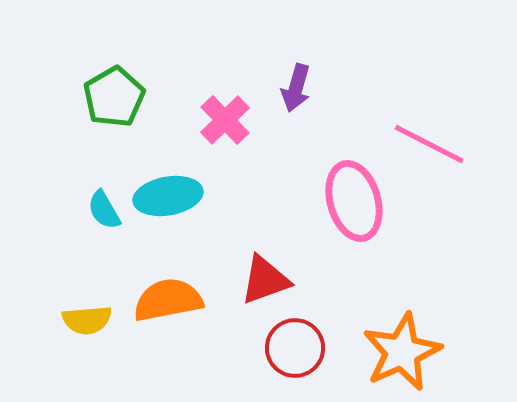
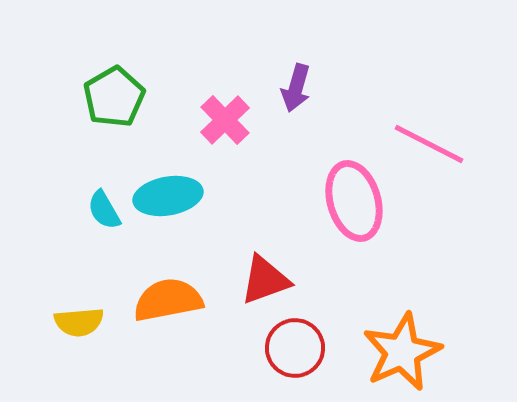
yellow semicircle: moved 8 px left, 2 px down
